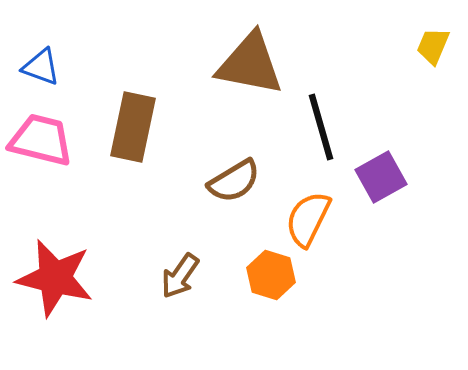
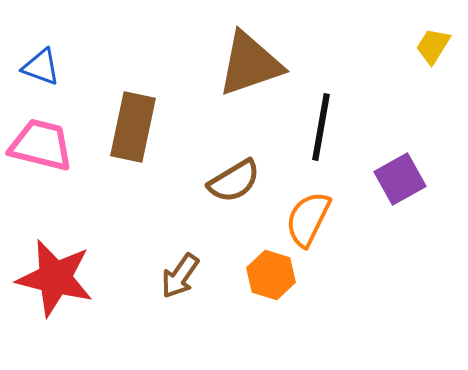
yellow trapezoid: rotated 9 degrees clockwise
brown triangle: rotated 30 degrees counterclockwise
black line: rotated 26 degrees clockwise
pink trapezoid: moved 5 px down
purple square: moved 19 px right, 2 px down
